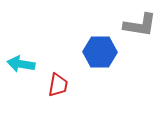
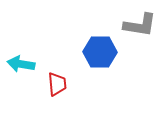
red trapezoid: moved 1 px left, 1 px up; rotated 15 degrees counterclockwise
